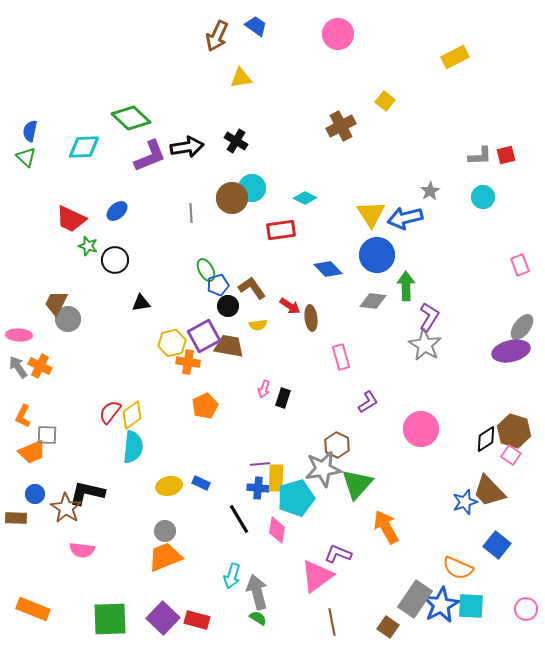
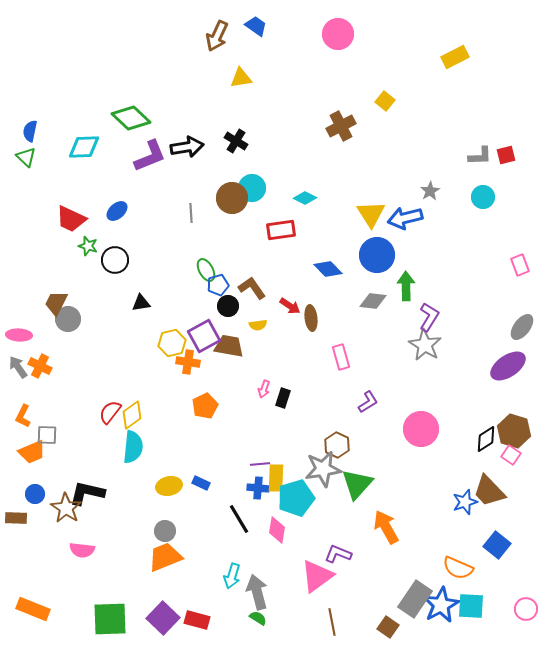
purple ellipse at (511, 351): moved 3 px left, 15 px down; rotated 21 degrees counterclockwise
